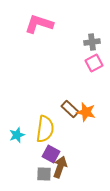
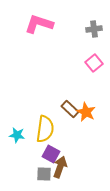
gray cross: moved 2 px right, 13 px up
pink square: rotated 12 degrees counterclockwise
orange star: rotated 12 degrees clockwise
cyan star: rotated 28 degrees clockwise
